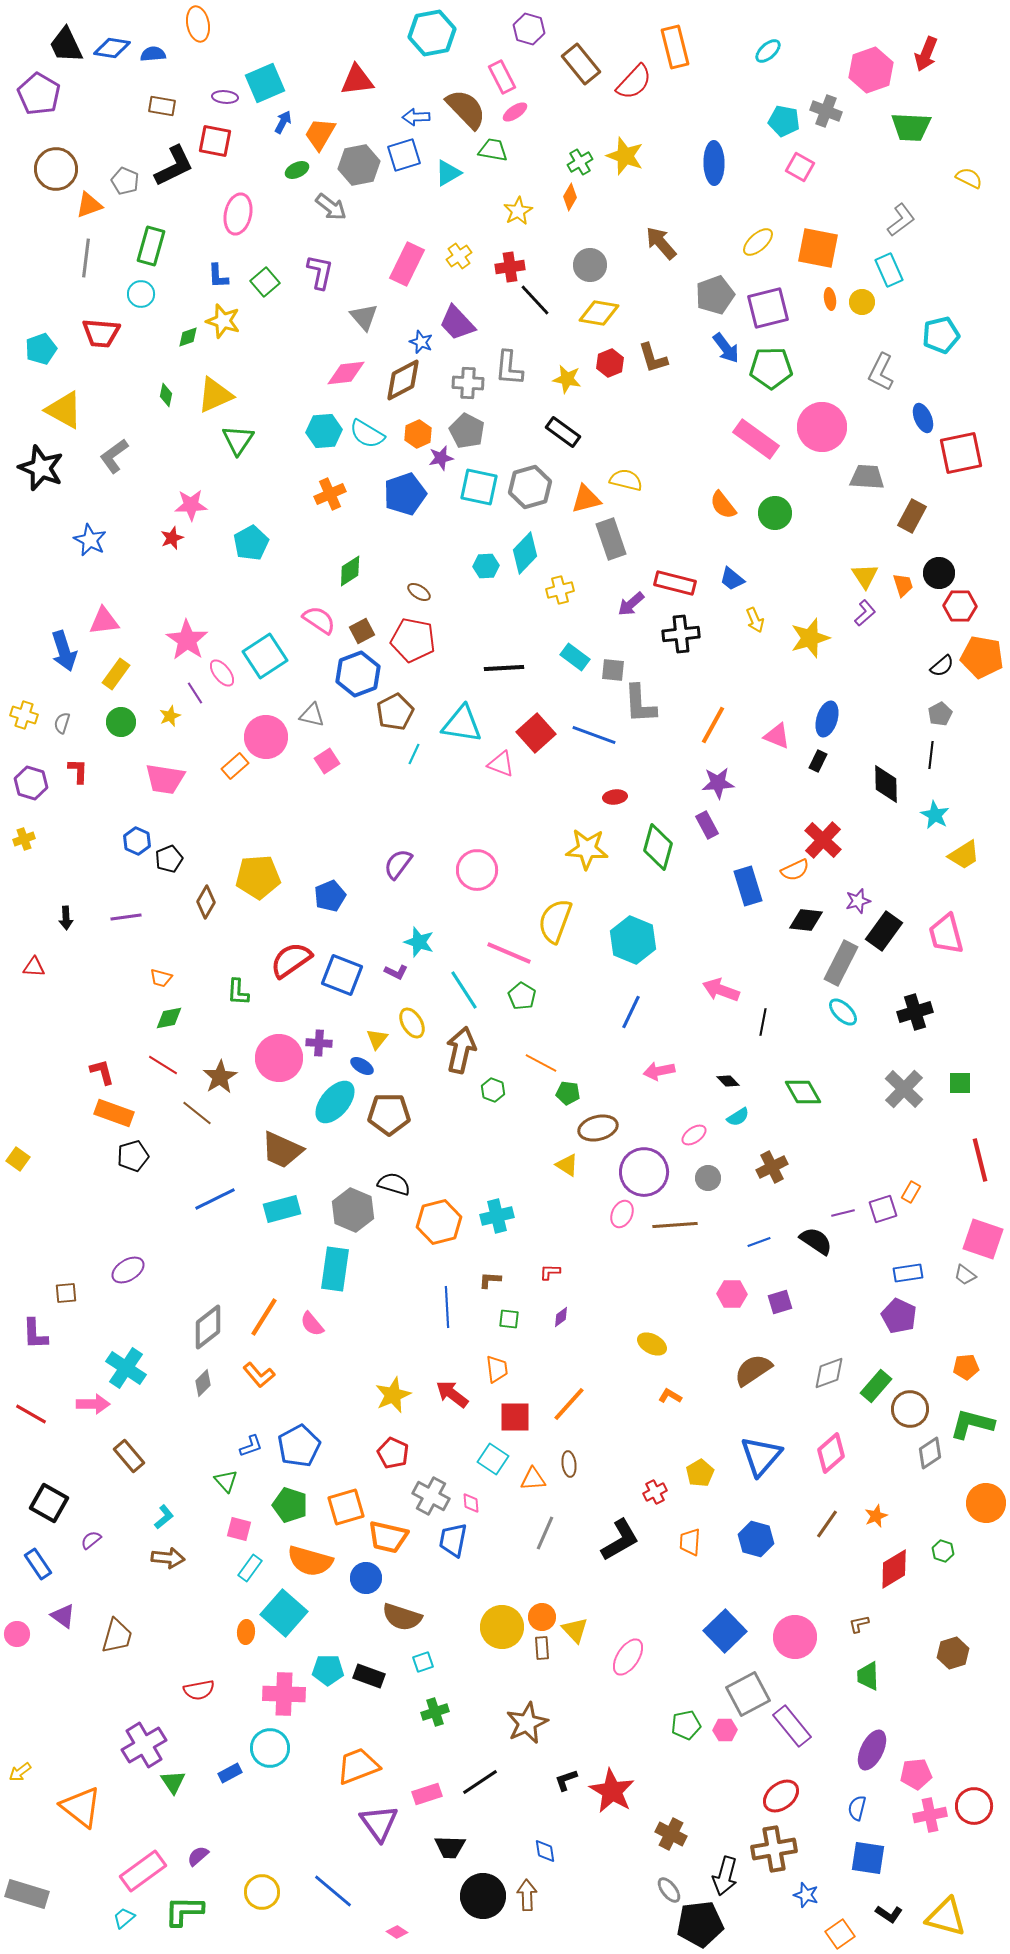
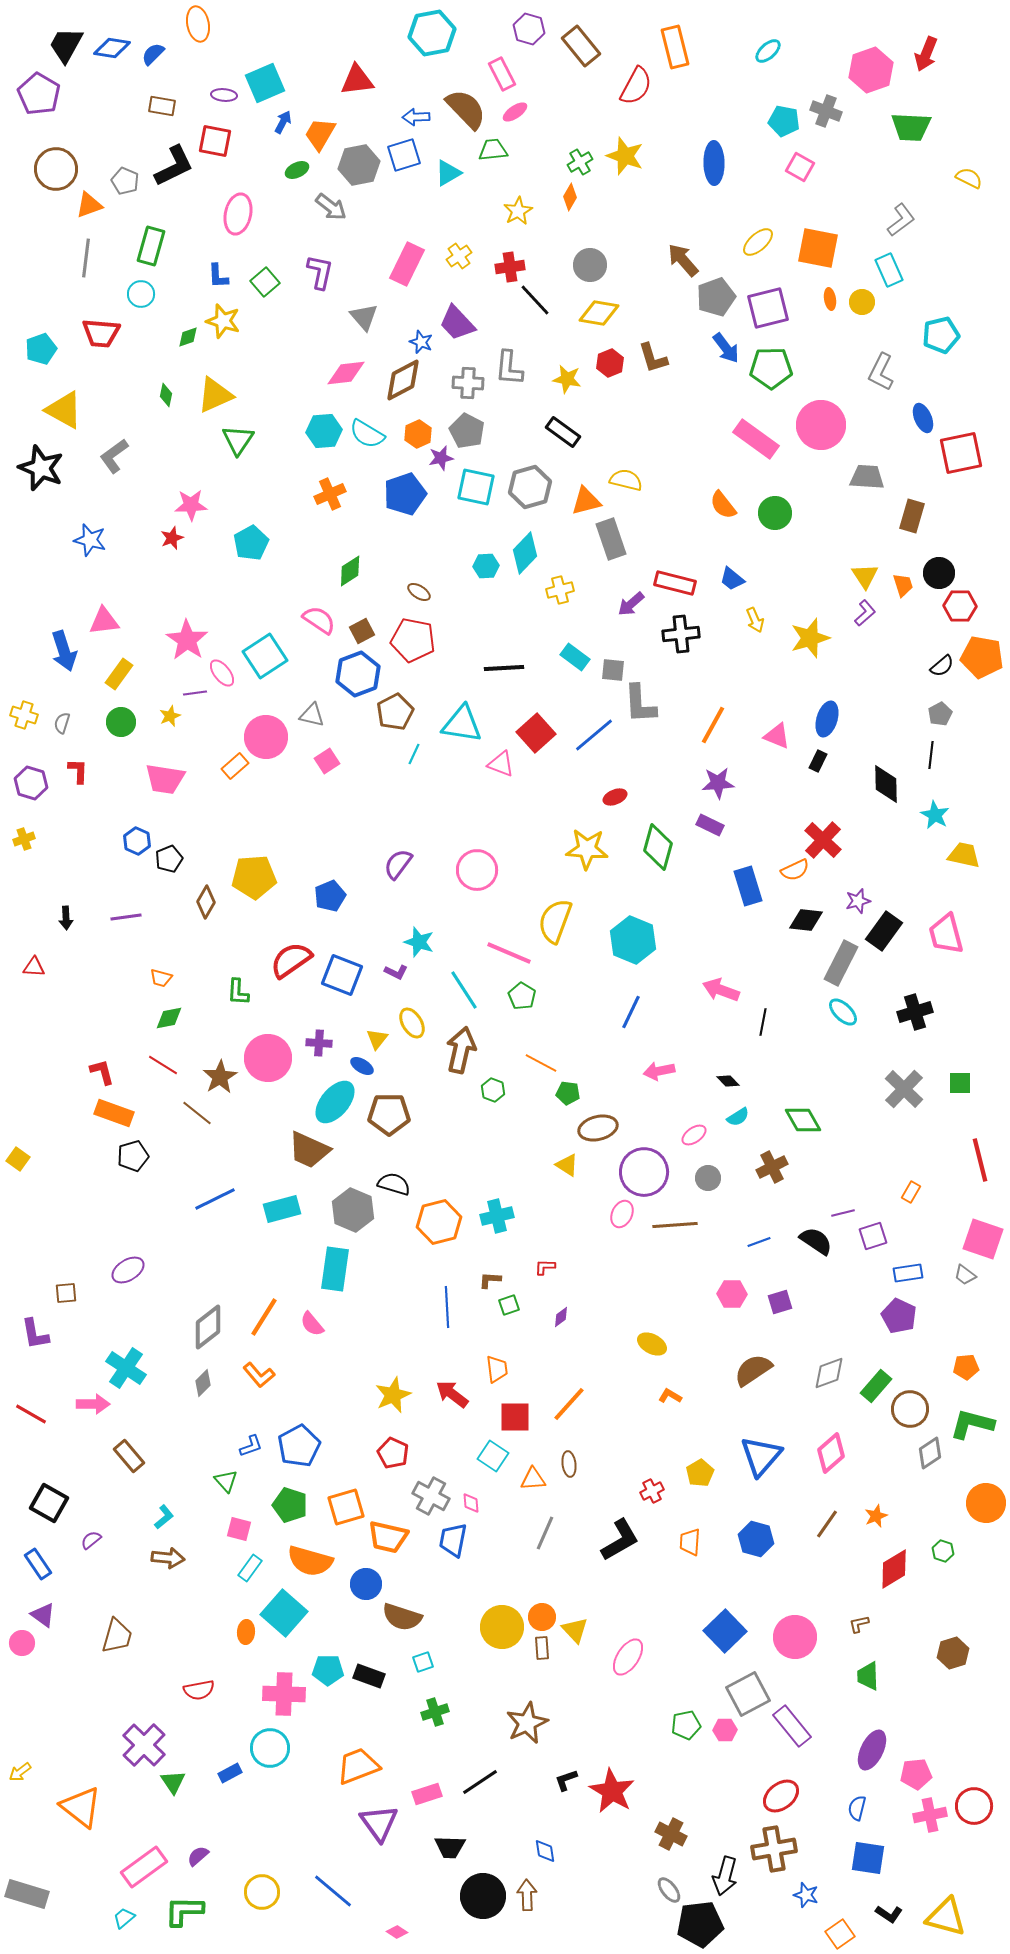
black trapezoid at (66, 45): rotated 54 degrees clockwise
blue semicircle at (153, 54): rotated 40 degrees counterclockwise
brown rectangle at (581, 64): moved 18 px up
pink rectangle at (502, 77): moved 3 px up
red semicircle at (634, 82): moved 2 px right, 4 px down; rotated 15 degrees counterclockwise
purple ellipse at (225, 97): moved 1 px left, 2 px up
green trapezoid at (493, 150): rotated 16 degrees counterclockwise
brown arrow at (661, 243): moved 22 px right, 17 px down
gray pentagon at (715, 295): moved 1 px right, 2 px down
pink circle at (822, 427): moved 1 px left, 2 px up
cyan square at (479, 487): moved 3 px left
orange triangle at (586, 499): moved 2 px down
brown rectangle at (912, 516): rotated 12 degrees counterclockwise
blue star at (90, 540): rotated 12 degrees counterclockwise
yellow rectangle at (116, 674): moved 3 px right
purple line at (195, 693): rotated 65 degrees counterclockwise
blue line at (594, 735): rotated 60 degrees counterclockwise
red ellipse at (615, 797): rotated 15 degrees counterclockwise
purple rectangle at (707, 825): moved 3 px right; rotated 36 degrees counterclockwise
yellow trapezoid at (964, 855): rotated 136 degrees counterclockwise
yellow pentagon at (258, 877): moved 4 px left
pink circle at (279, 1058): moved 11 px left
green diamond at (803, 1092): moved 28 px down
brown trapezoid at (282, 1150): moved 27 px right
purple square at (883, 1209): moved 10 px left, 27 px down
red L-shape at (550, 1272): moved 5 px left, 5 px up
green square at (509, 1319): moved 14 px up; rotated 25 degrees counterclockwise
purple L-shape at (35, 1334): rotated 8 degrees counterclockwise
cyan square at (493, 1459): moved 3 px up
red cross at (655, 1492): moved 3 px left, 1 px up
blue circle at (366, 1578): moved 6 px down
purple triangle at (63, 1616): moved 20 px left, 1 px up
pink circle at (17, 1634): moved 5 px right, 9 px down
purple cross at (144, 1745): rotated 15 degrees counterclockwise
pink rectangle at (143, 1871): moved 1 px right, 4 px up
